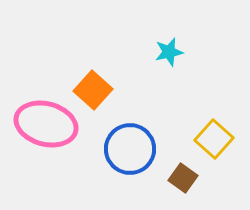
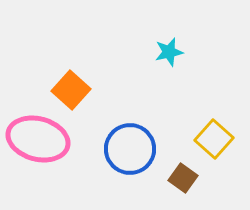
orange square: moved 22 px left
pink ellipse: moved 8 px left, 15 px down
